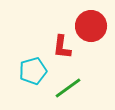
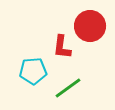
red circle: moved 1 px left
cyan pentagon: rotated 12 degrees clockwise
